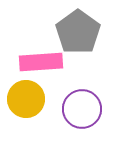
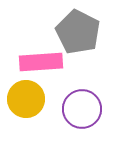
gray pentagon: rotated 9 degrees counterclockwise
